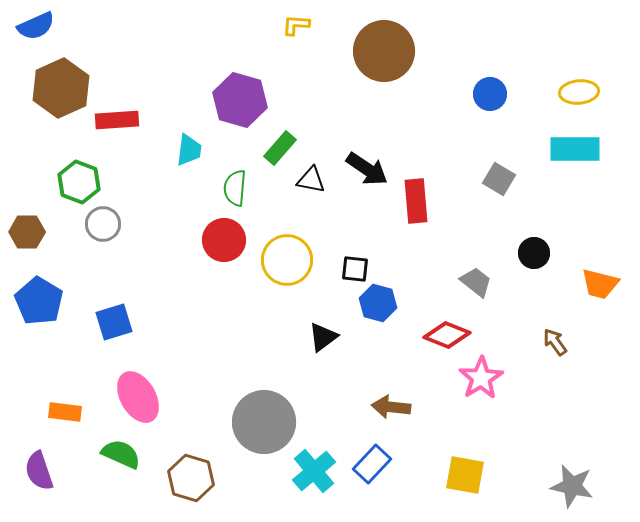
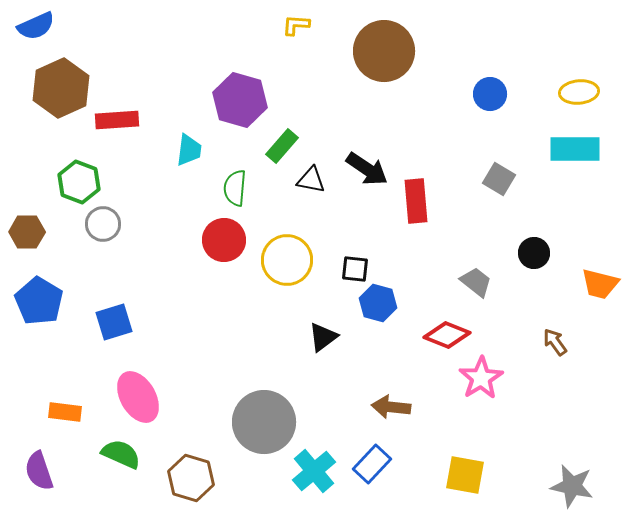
green rectangle at (280, 148): moved 2 px right, 2 px up
